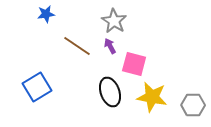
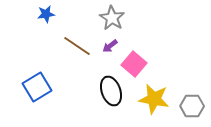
gray star: moved 2 px left, 3 px up
purple arrow: rotated 98 degrees counterclockwise
pink square: rotated 25 degrees clockwise
black ellipse: moved 1 px right, 1 px up
yellow star: moved 2 px right, 2 px down
gray hexagon: moved 1 px left, 1 px down
